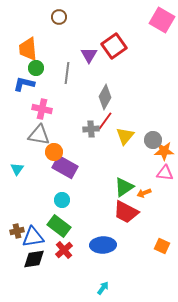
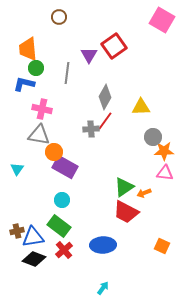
yellow triangle: moved 16 px right, 29 px up; rotated 48 degrees clockwise
gray circle: moved 3 px up
black diamond: rotated 30 degrees clockwise
